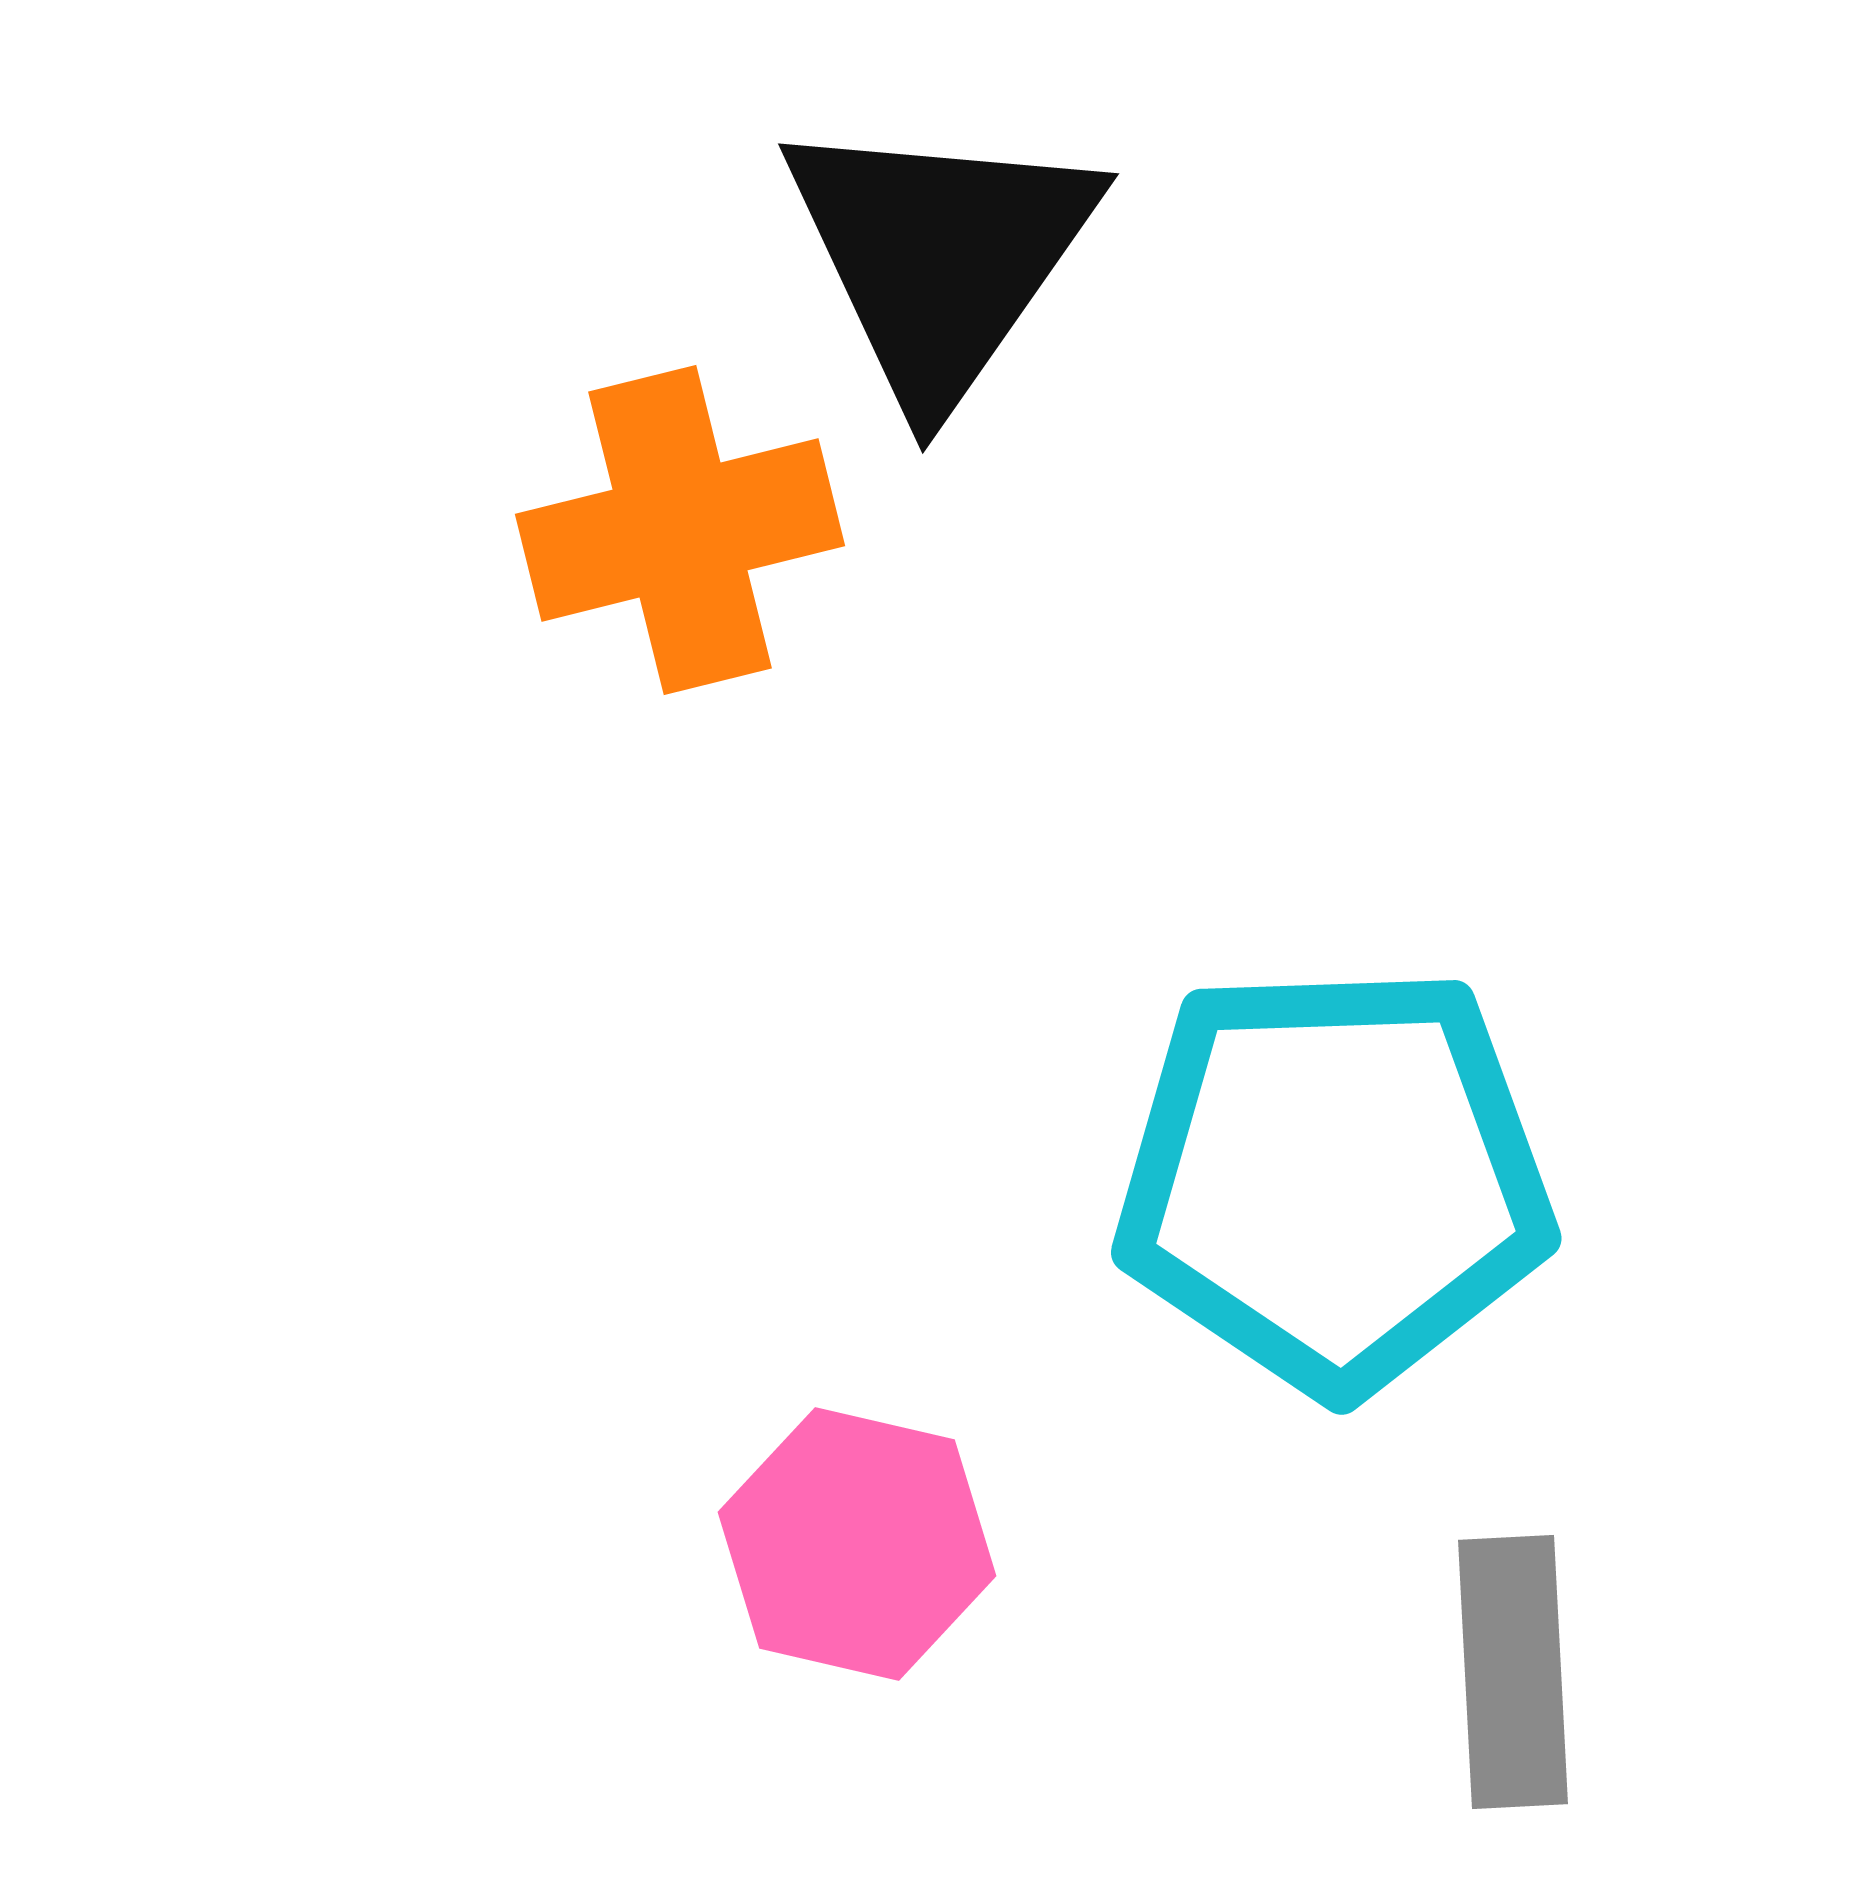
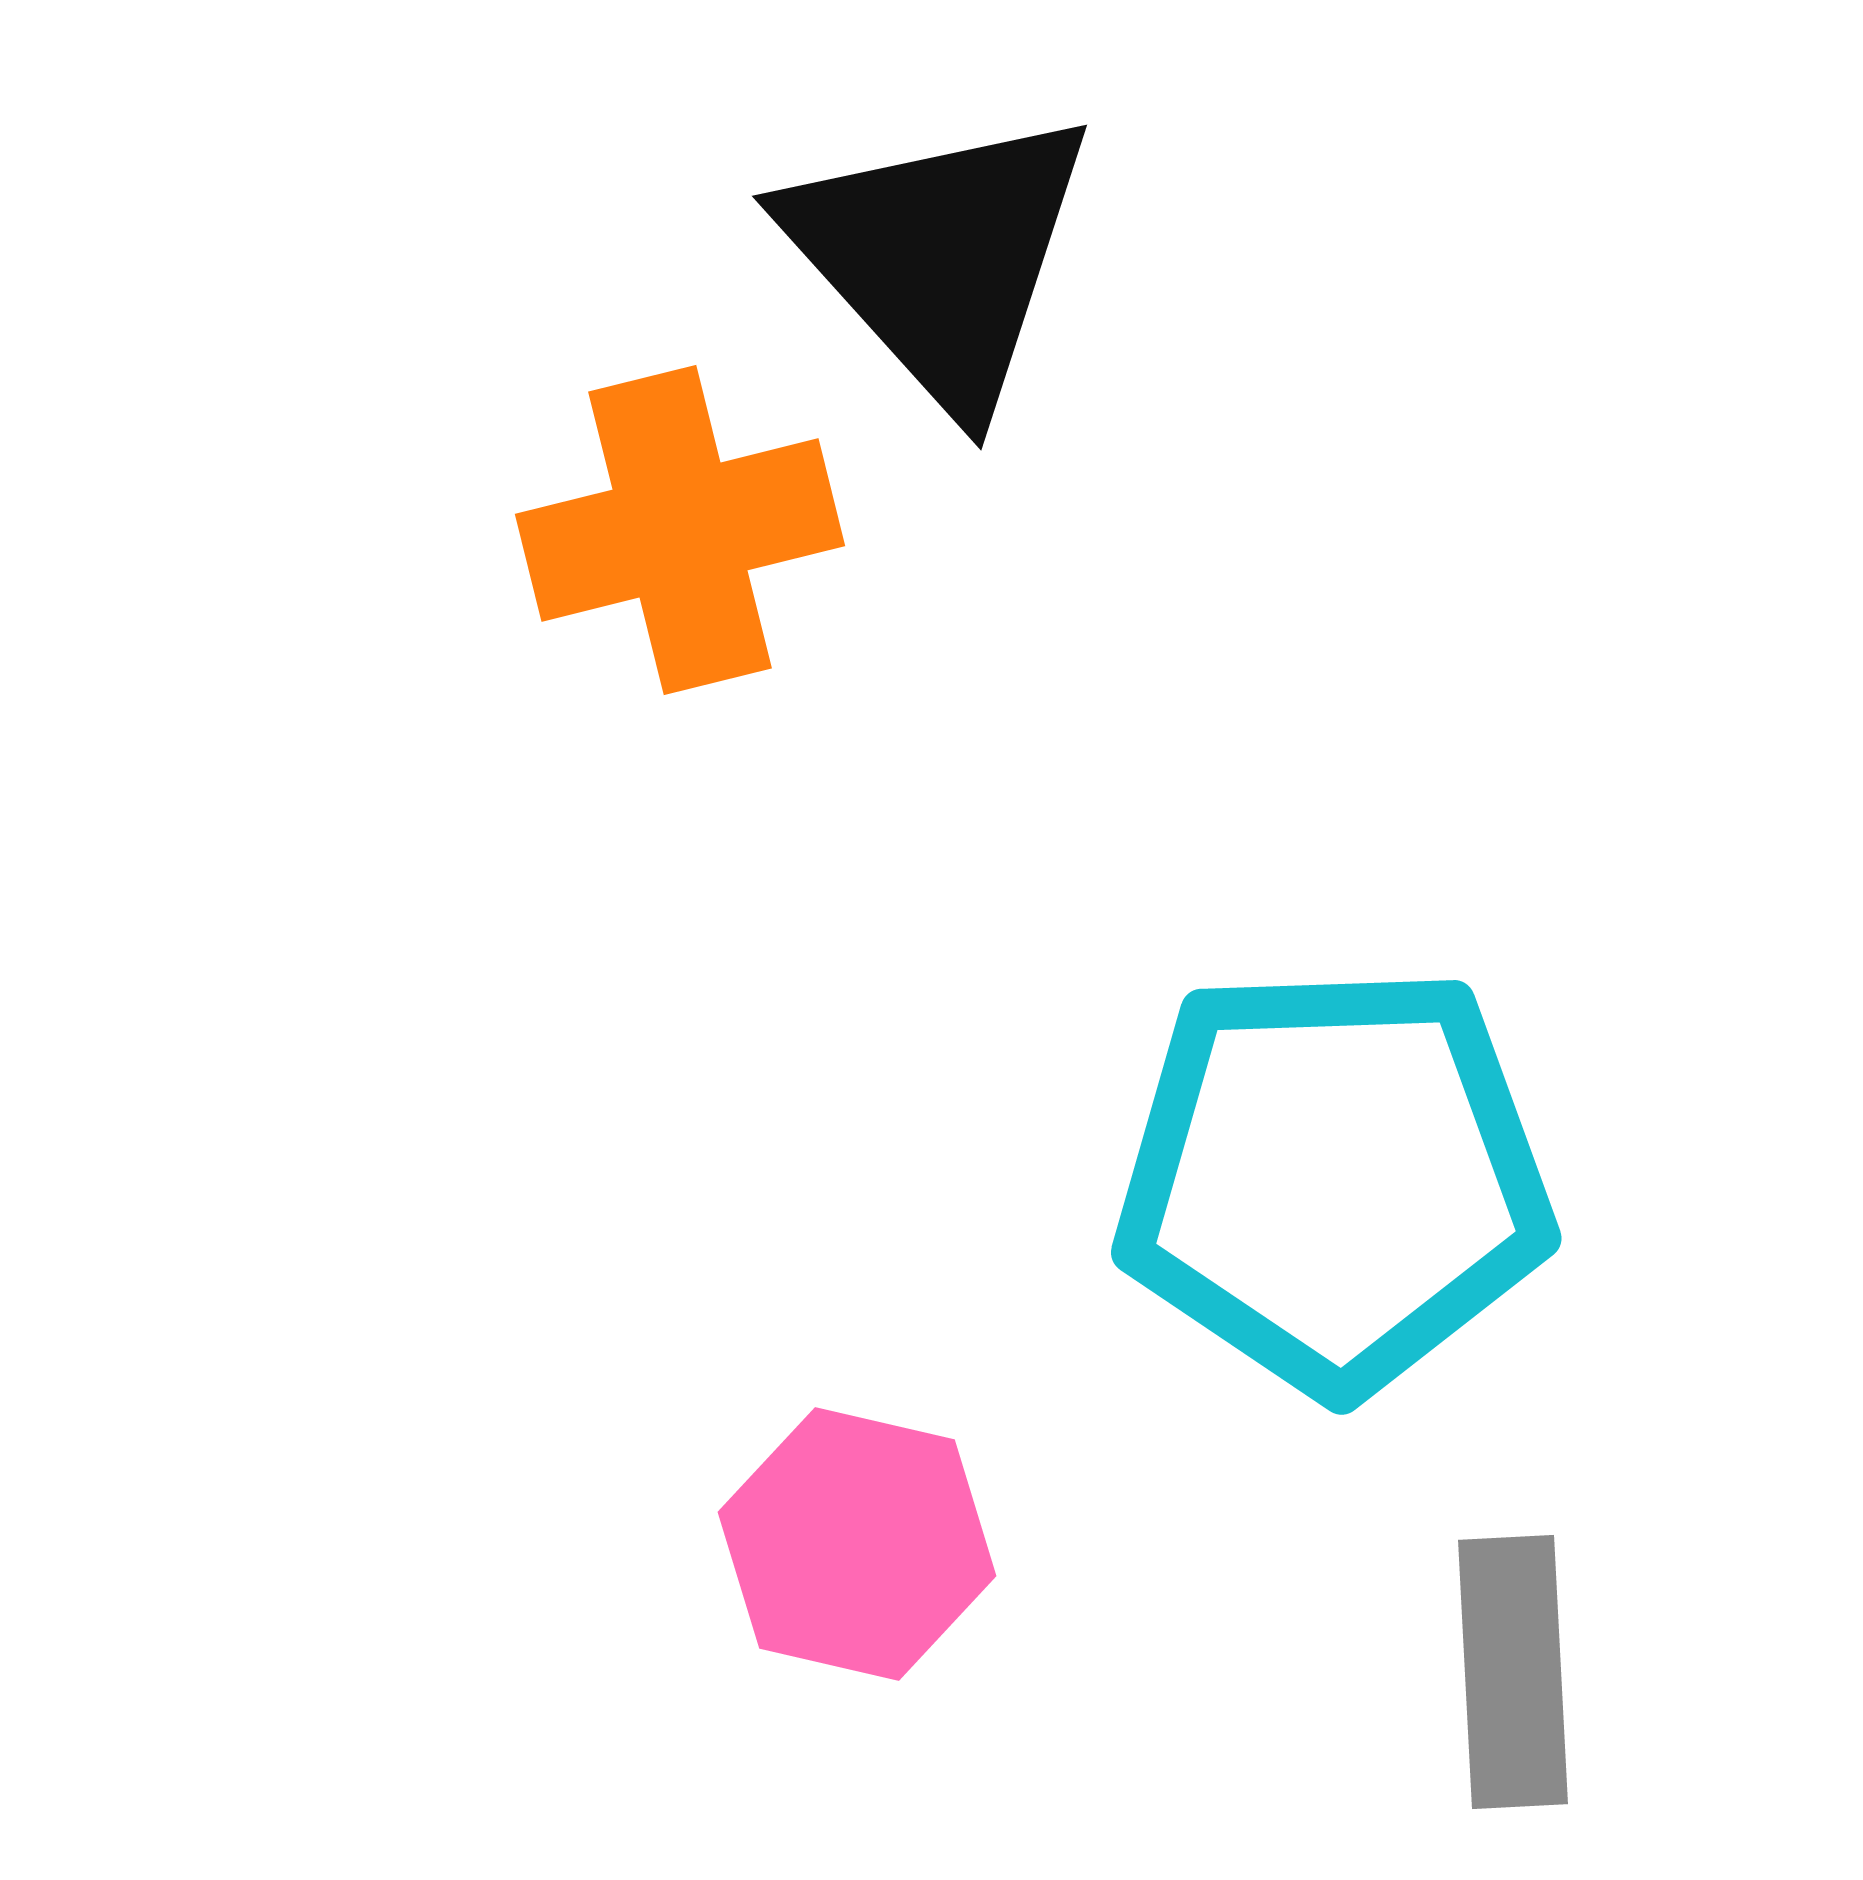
black triangle: rotated 17 degrees counterclockwise
